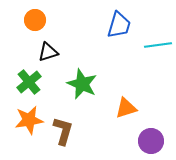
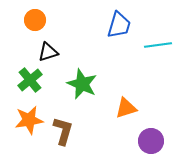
green cross: moved 1 px right, 2 px up
